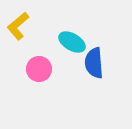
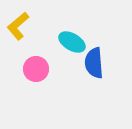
pink circle: moved 3 px left
